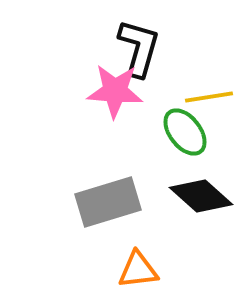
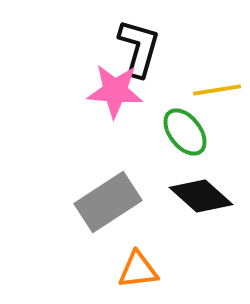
yellow line: moved 8 px right, 7 px up
gray rectangle: rotated 16 degrees counterclockwise
